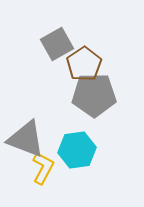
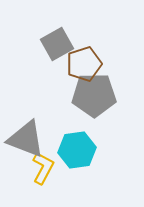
brown pentagon: rotated 16 degrees clockwise
